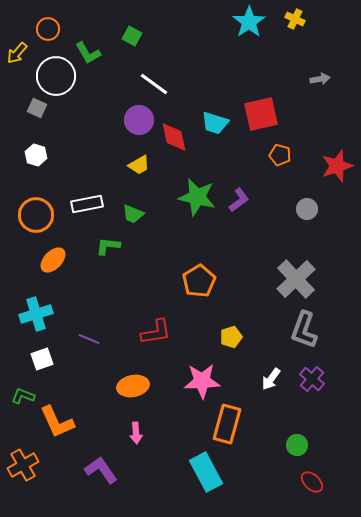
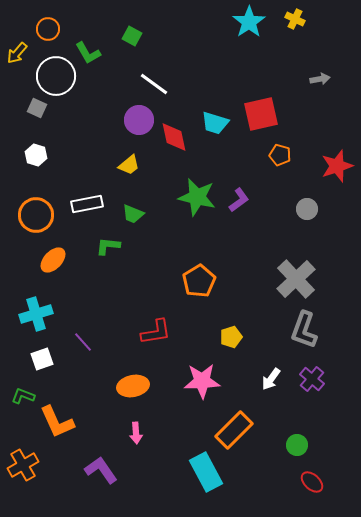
yellow trapezoid at (139, 165): moved 10 px left; rotated 10 degrees counterclockwise
purple line at (89, 339): moved 6 px left, 3 px down; rotated 25 degrees clockwise
orange rectangle at (227, 424): moved 7 px right, 6 px down; rotated 30 degrees clockwise
